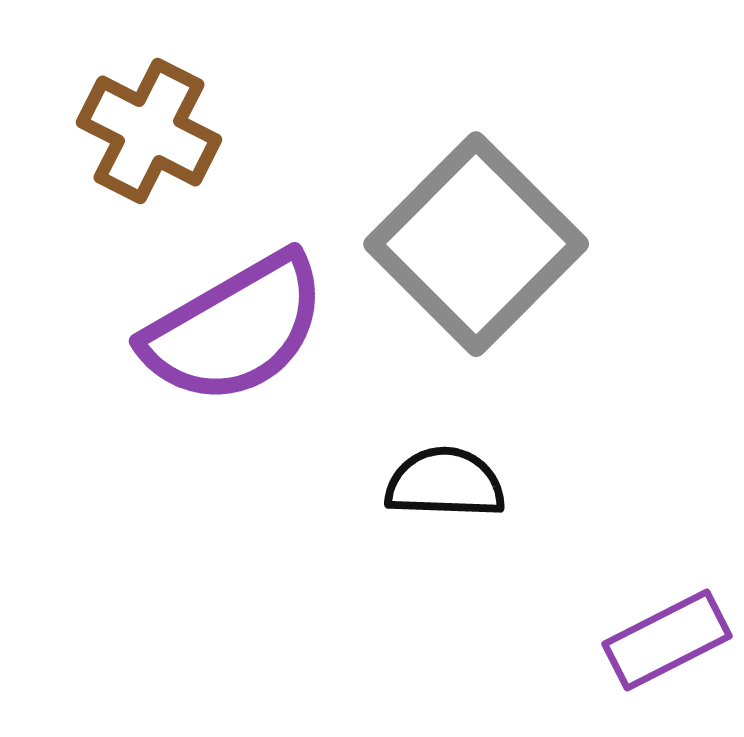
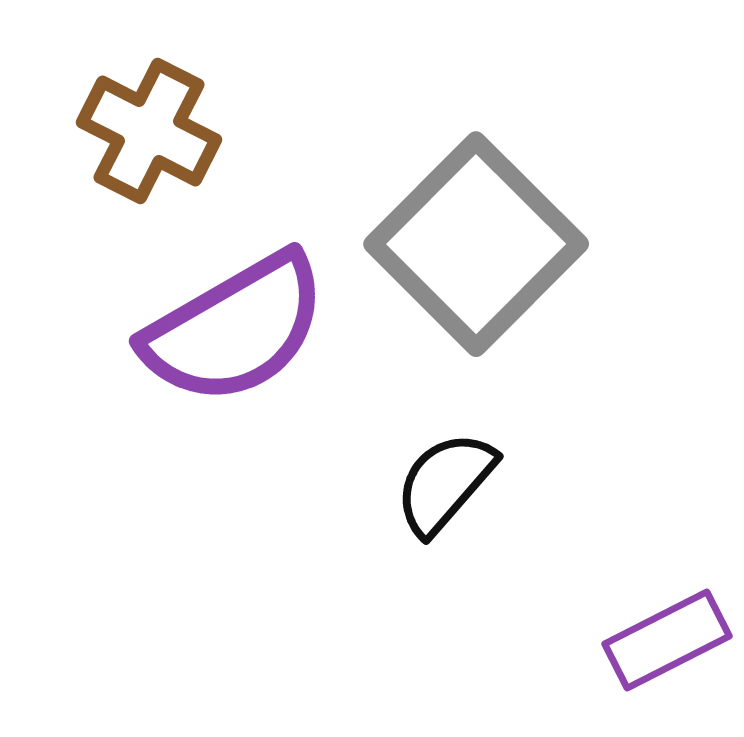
black semicircle: rotated 51 degrees counterclockwise
